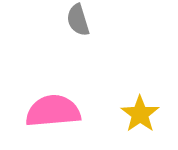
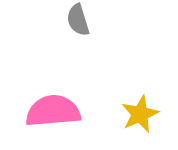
yellow star: rotated 12 degrees clockwise
